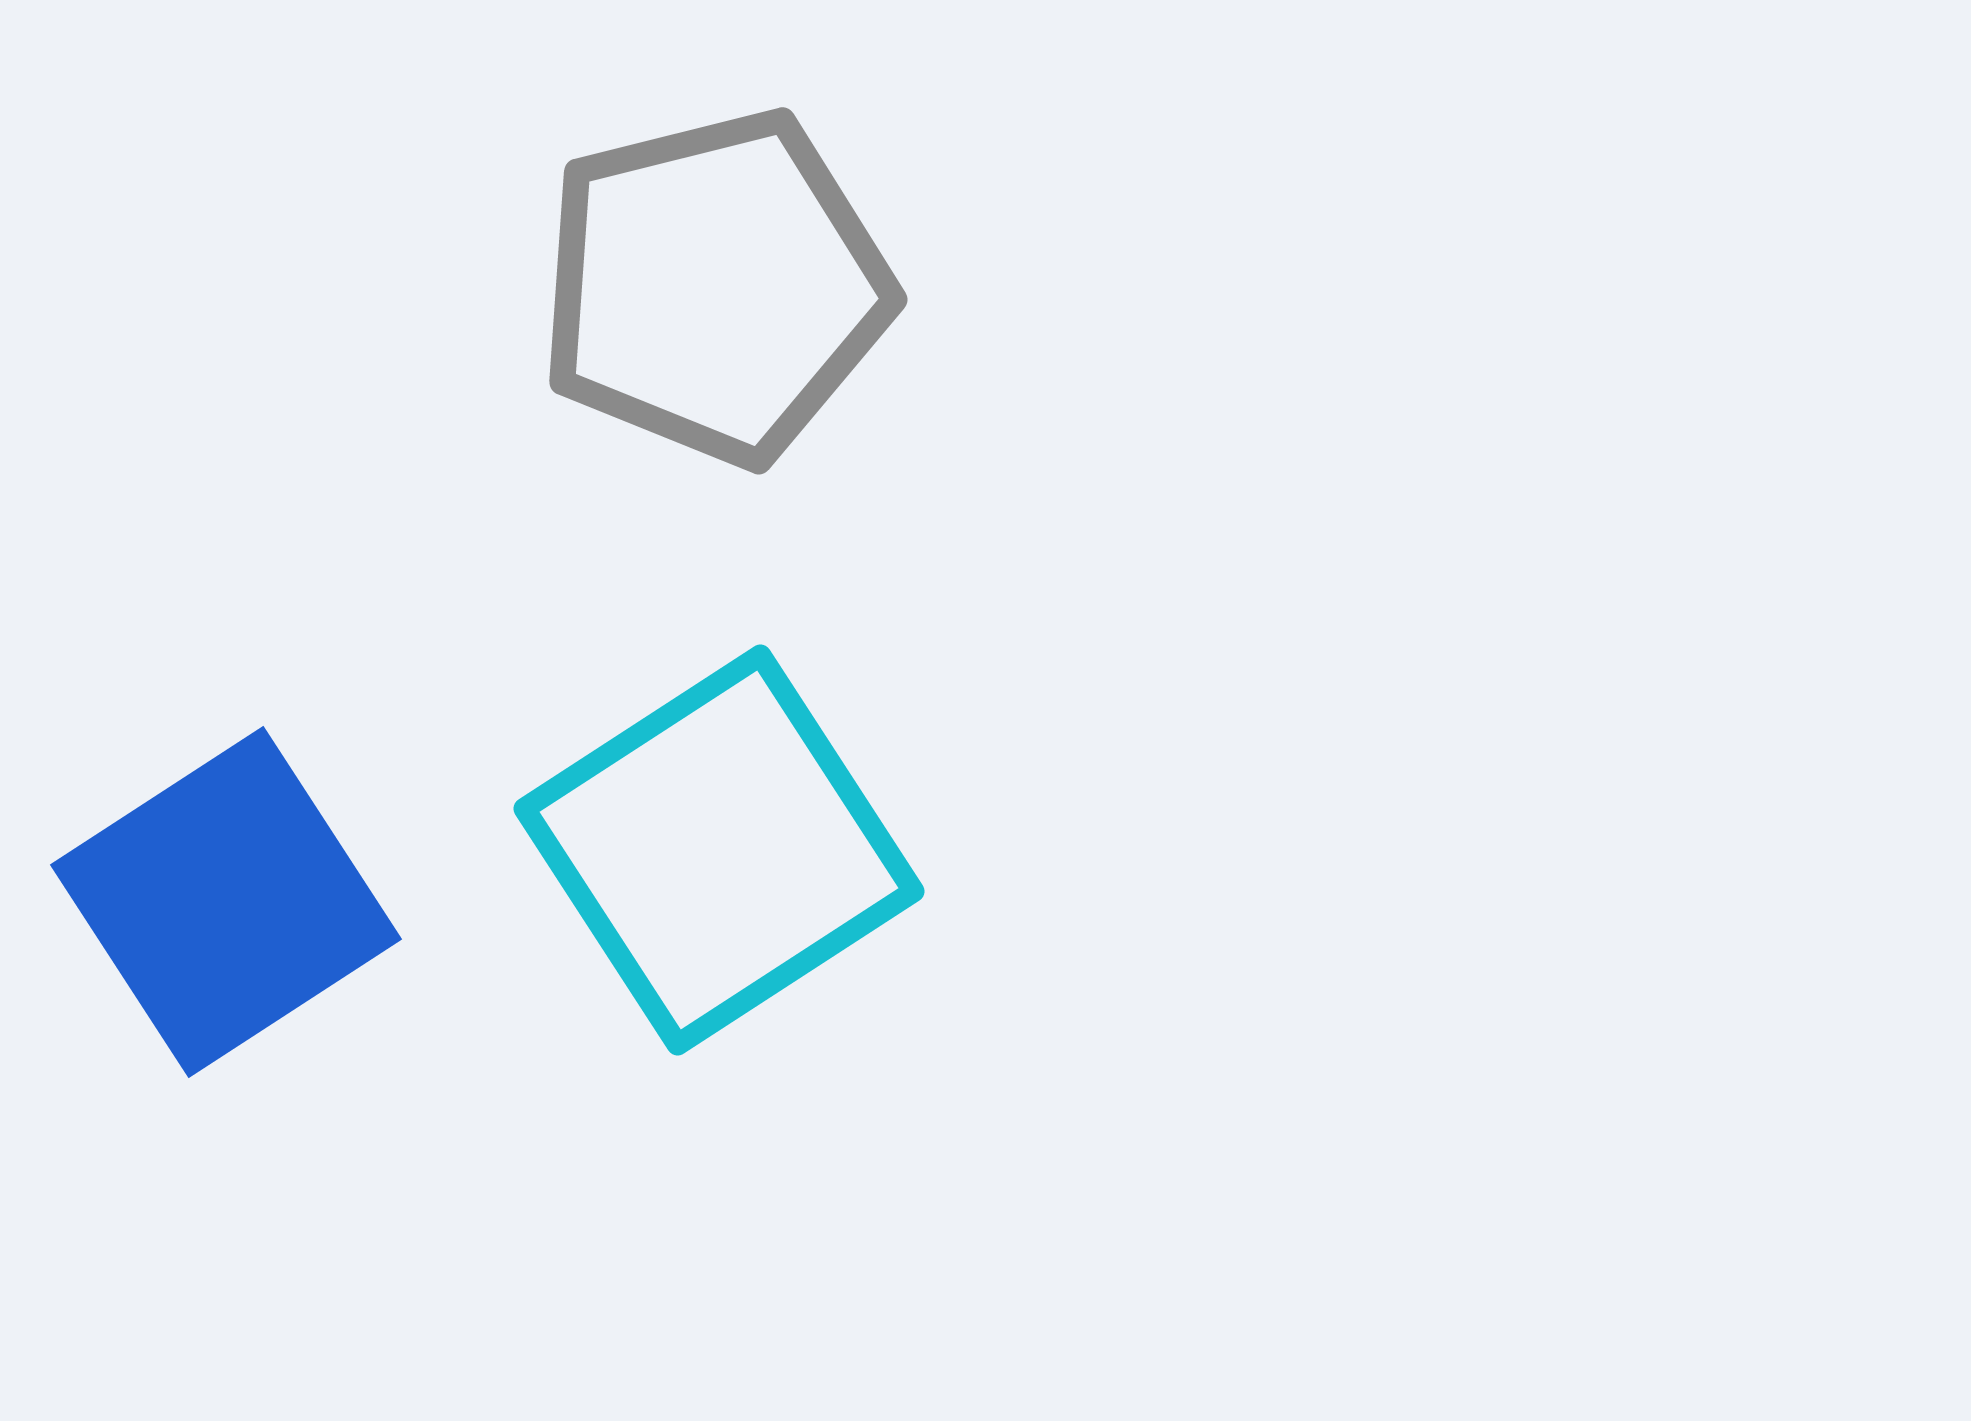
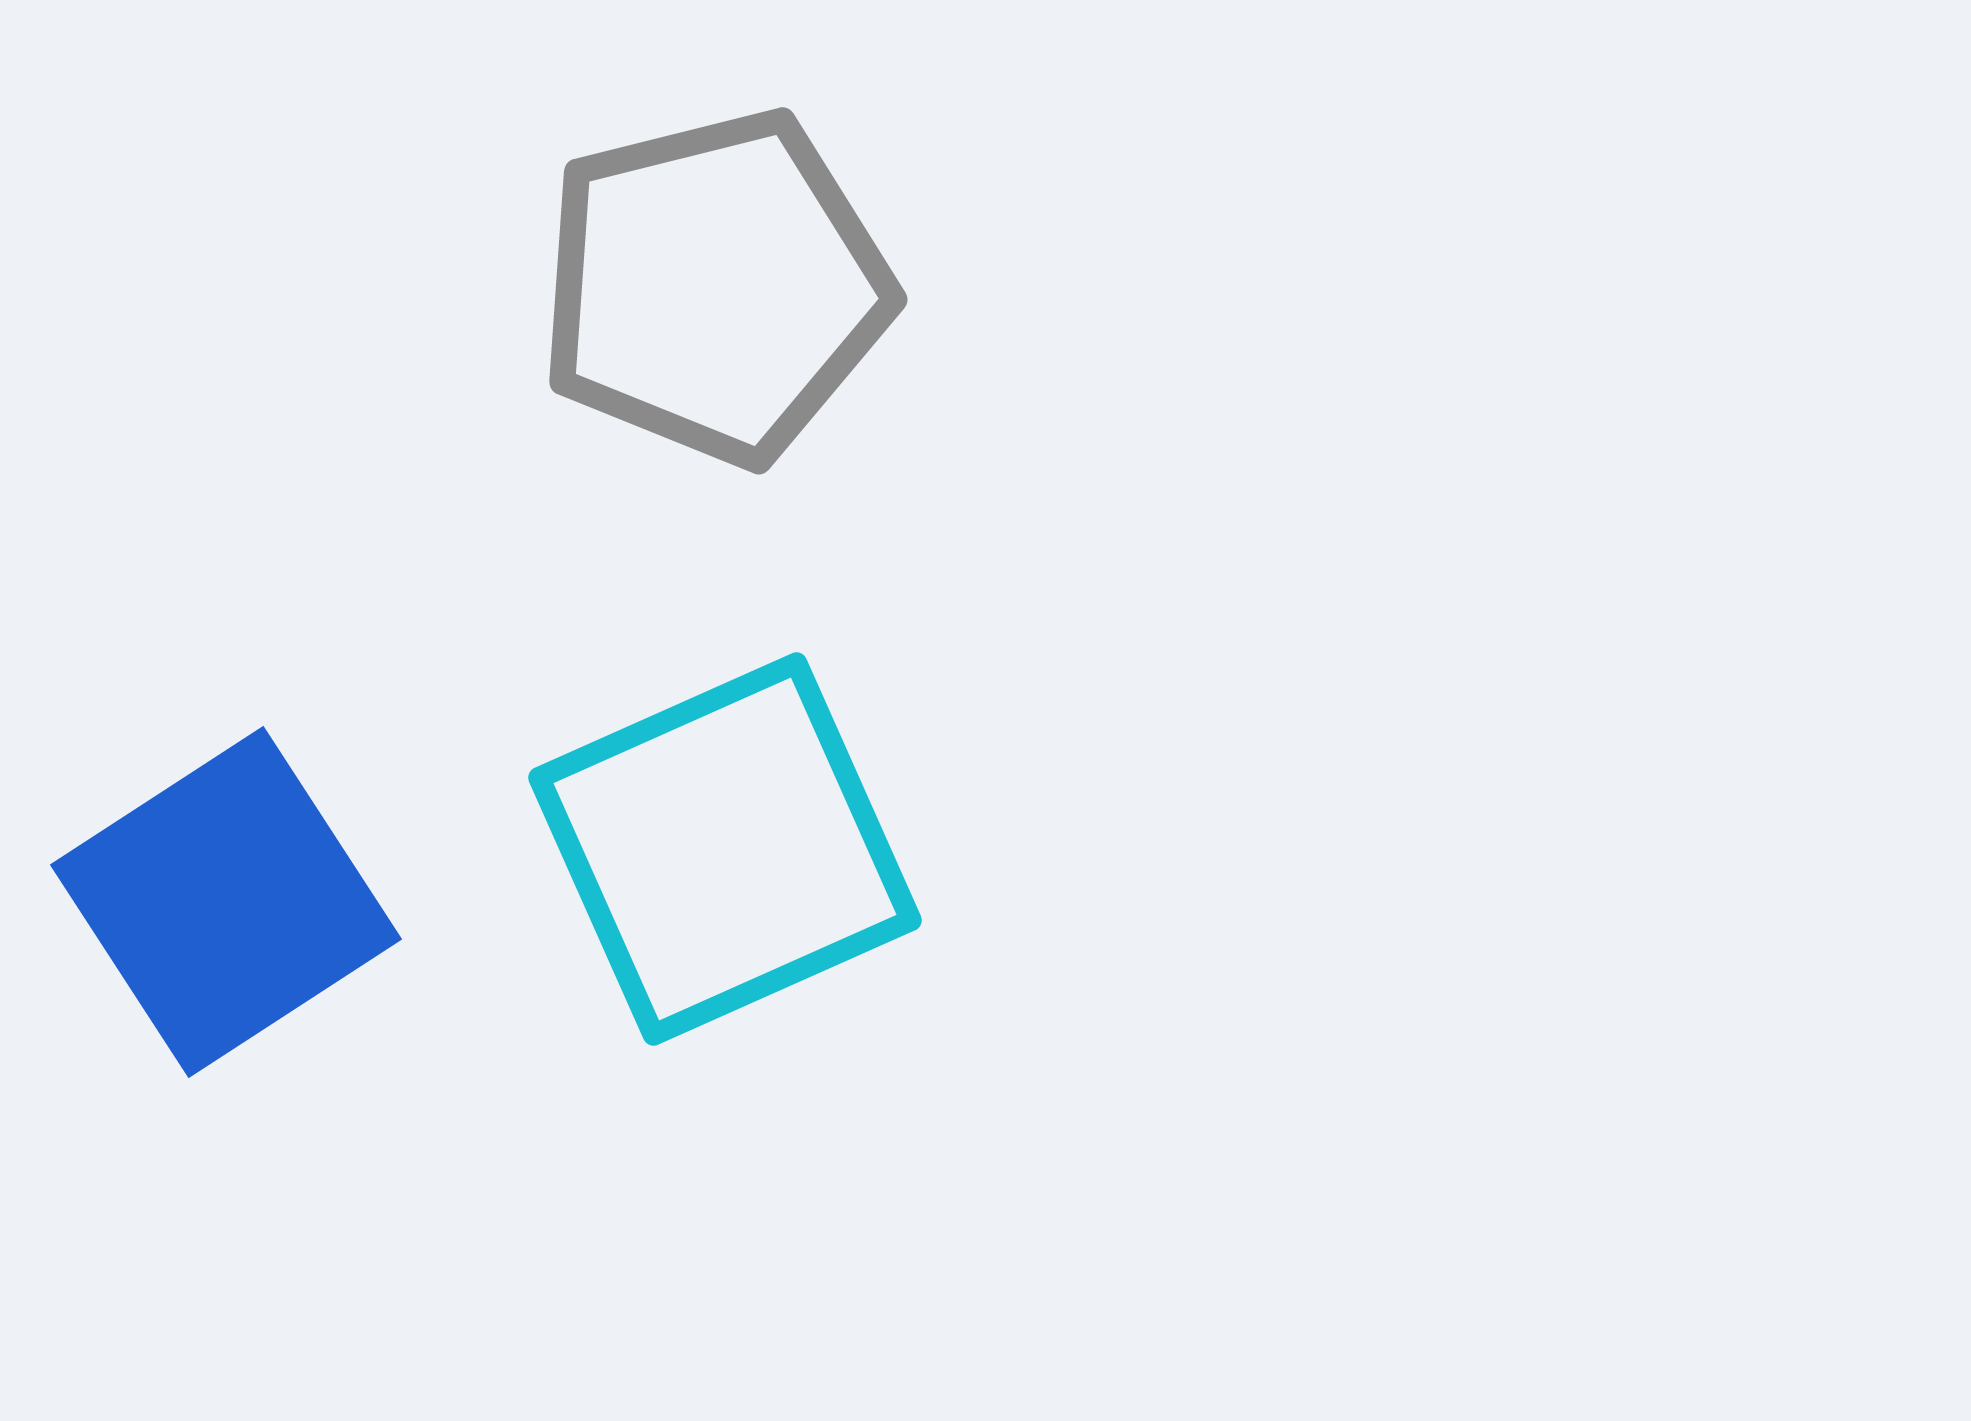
cyan square: moved 6 px right, 1 px up; rotated 9 degrees clockwise
